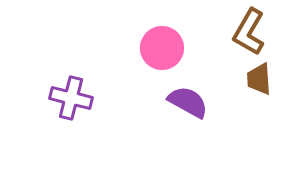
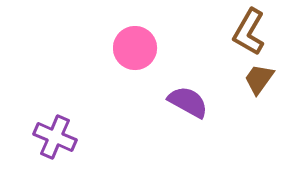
pink circle: moved 27 px left
brown trapezoid: rotated 40 degrees clockwise
purple cross: moved 16 px left, 39 px down; rotated 9 degrees clockwise
